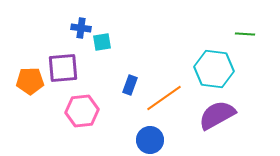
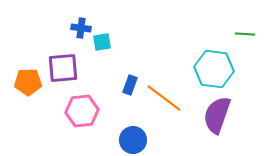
orange pentagon: moved 2 px left, 1 px down
orange line: rotated 72 degrees clockwise
purple semicircle: rotated 42 degrees counterclockwise
blue circle: moved 17 px left
